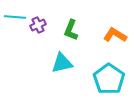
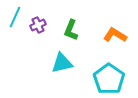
cyan line: rotated 70 degrees counterclockwise
